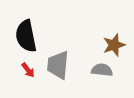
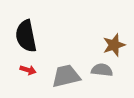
gray trapezoid: moved 8 px right, 11 px down; rotated 72 degrees clockwise
red arrow: rotated 35 degrees counterclockwise
